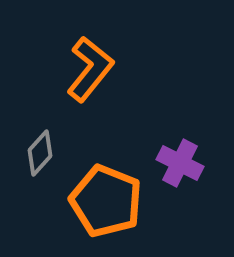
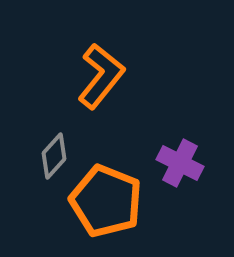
orange L-shape: moved 11 px right, 7 px down
gray diamond: moved 14 px right, 3 px down
